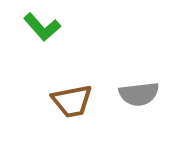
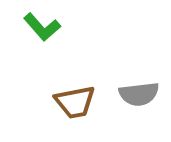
brown trapezoid: moved 3 px right, 1 px down
